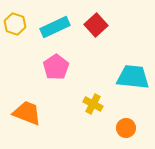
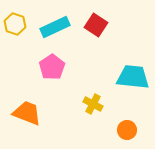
red square: rotated 15 degrees counterclockwise
pink pentagon: moved 4 px left
orange circle: moved 1 px right, 2 px down
